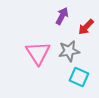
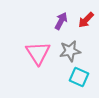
purple arrow: moved 1 px left, 5 px down
red arrow: moved 7 px up
gray star: moved 1 px right
